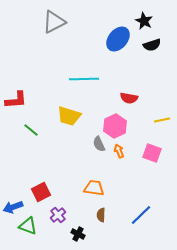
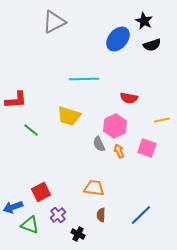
pink square: moved 5 px left, 5 px up
green triangle: moved 2 px right, 1 px up
